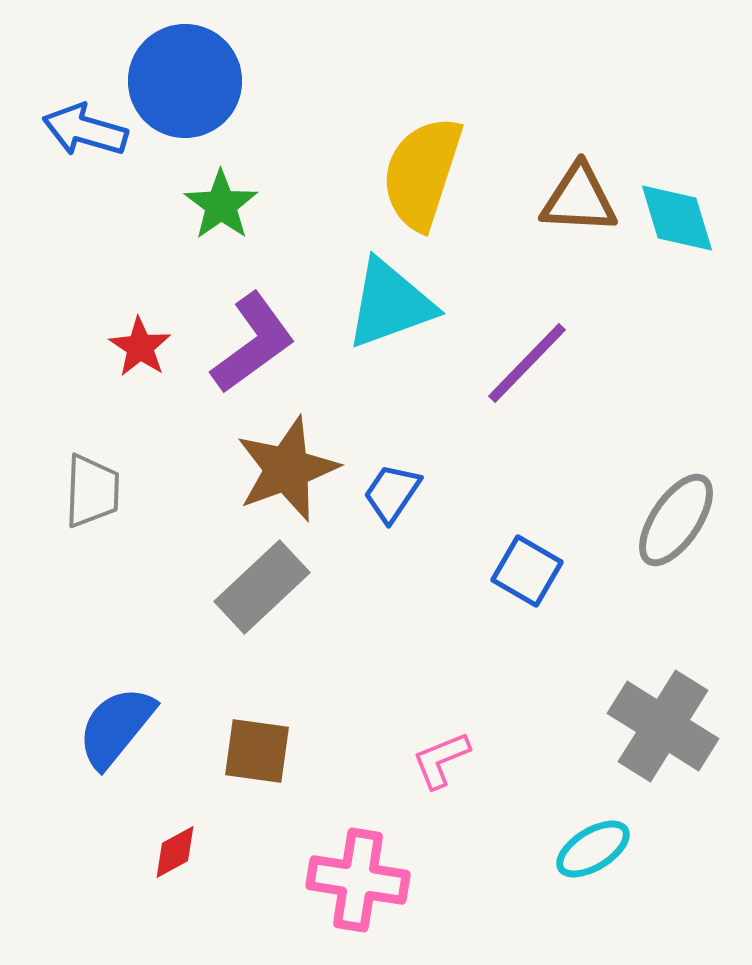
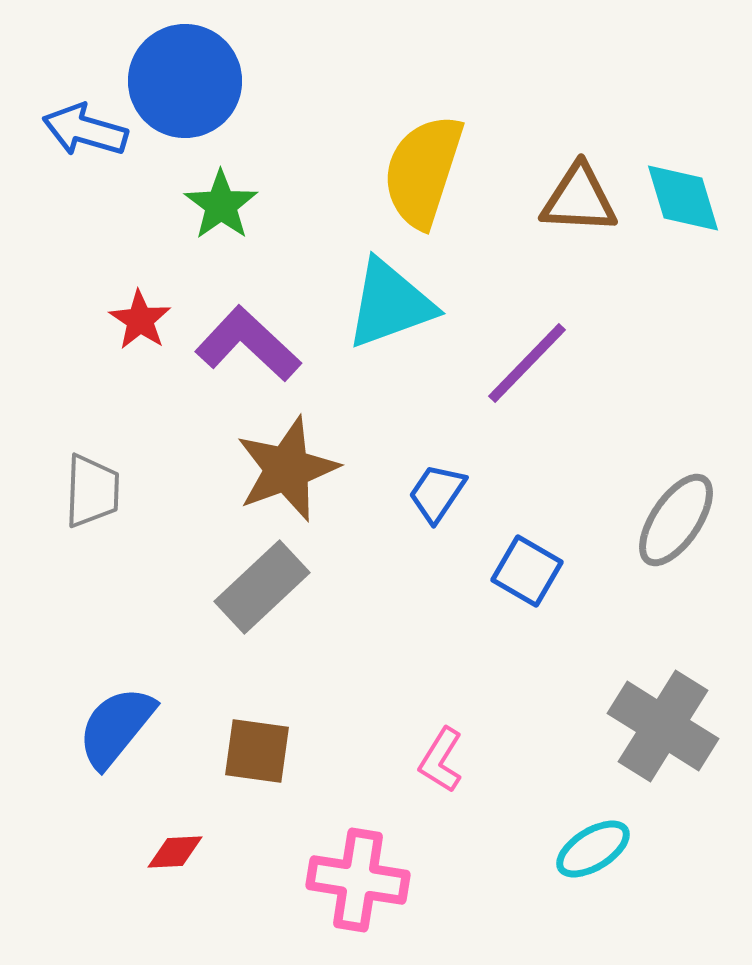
yellow semicircle: moved 1 px right, 2 px up
cyan diamond: moved 6 px right, 20 px up
purple L-shape: moved 5 px left, 1 px down; rotated 101 degrees counterclockwise
red star: moved 27 px up
blue trapezoid: moved 45 px right
pink L-shape: rotated 36 degrees counterclockwise
red diamond: rotated 26 degrees clockwise
